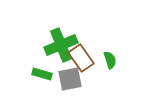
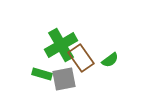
green cross: rotated 8 degrees counterclockwise
green semicircle: rotated 72 degrees clockwise
gray square: moved 6 px left
